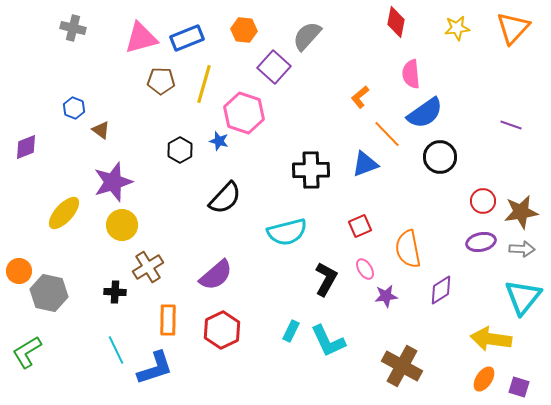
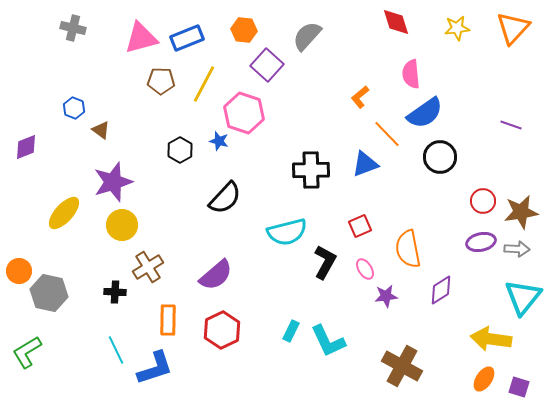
red diamond at (396, 22): rotated 28 degrees counterclockwise
purple square at (274, 67): moved 7 px left, 2 px up
yellow line at (204, 84): rotated 12 degrees clockwise
gray arrow at (522, 249): moved 5 px left
black L-shape at (326, 279): moved 1 px left, 17 px up
